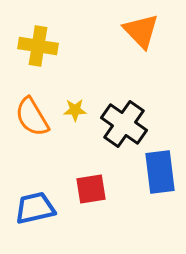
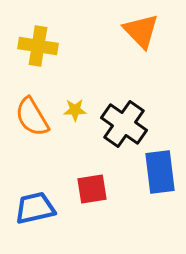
red square: moved 1 px right
